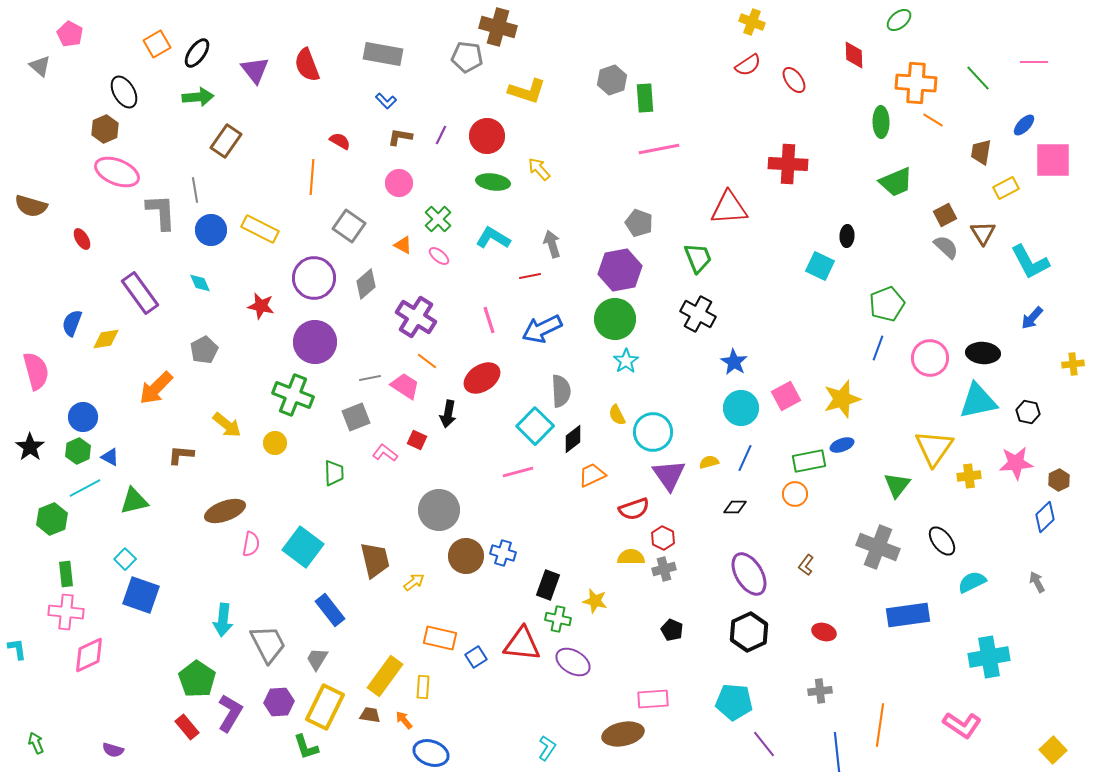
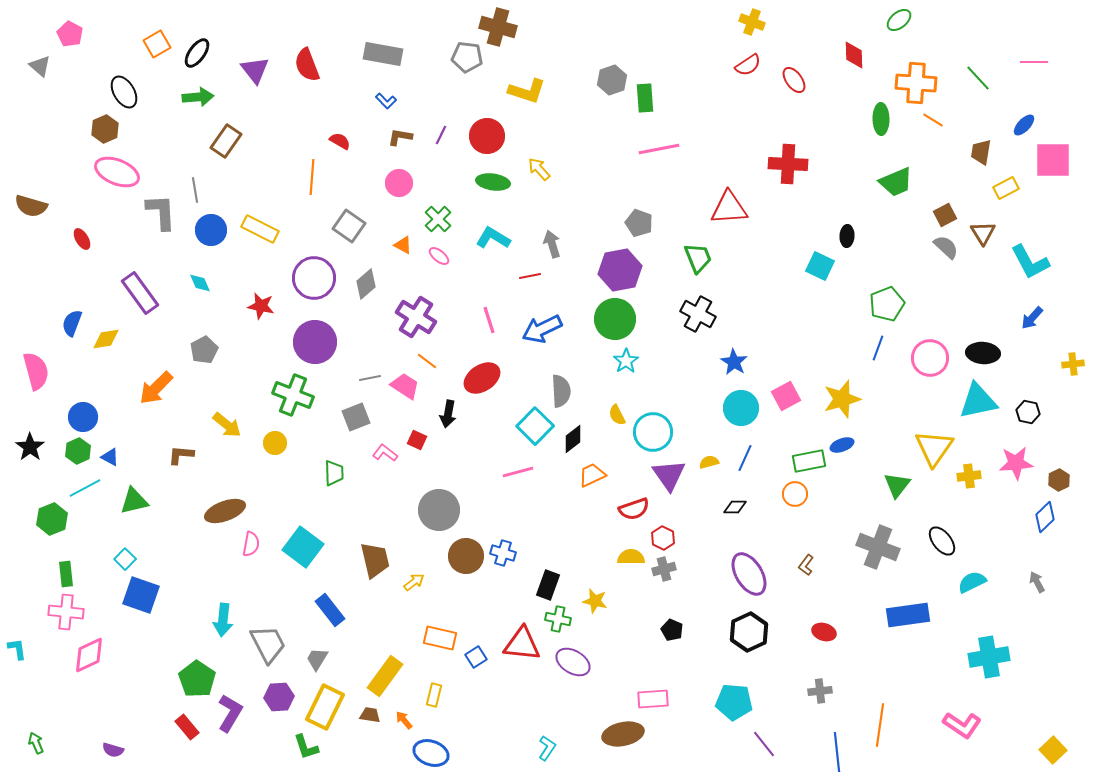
green ellipse at (881, 122): moved 3 px up
yellow rectangle at (423, 687): moved 11 px right, 8 px down; rotated 10 degrees clockwise
purple hexagon at (279, 702): moved 5 px up
